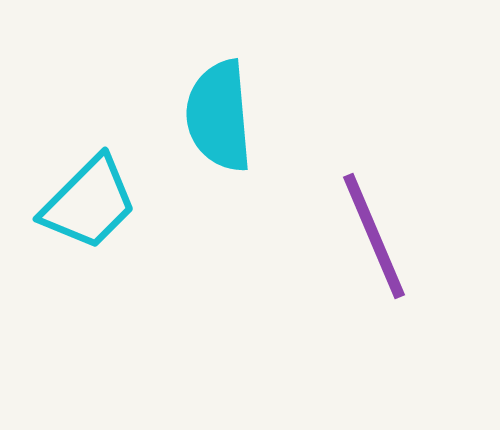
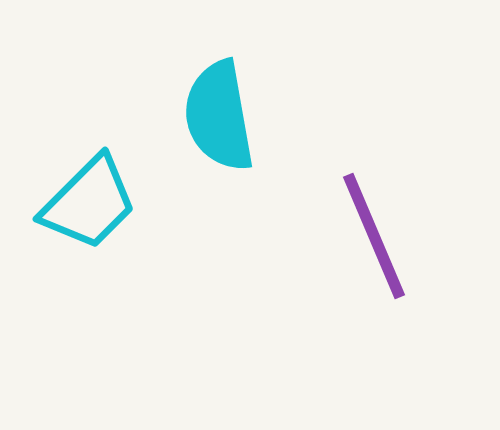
cyan semicircle: rotated 5 degrees counterclockwise
